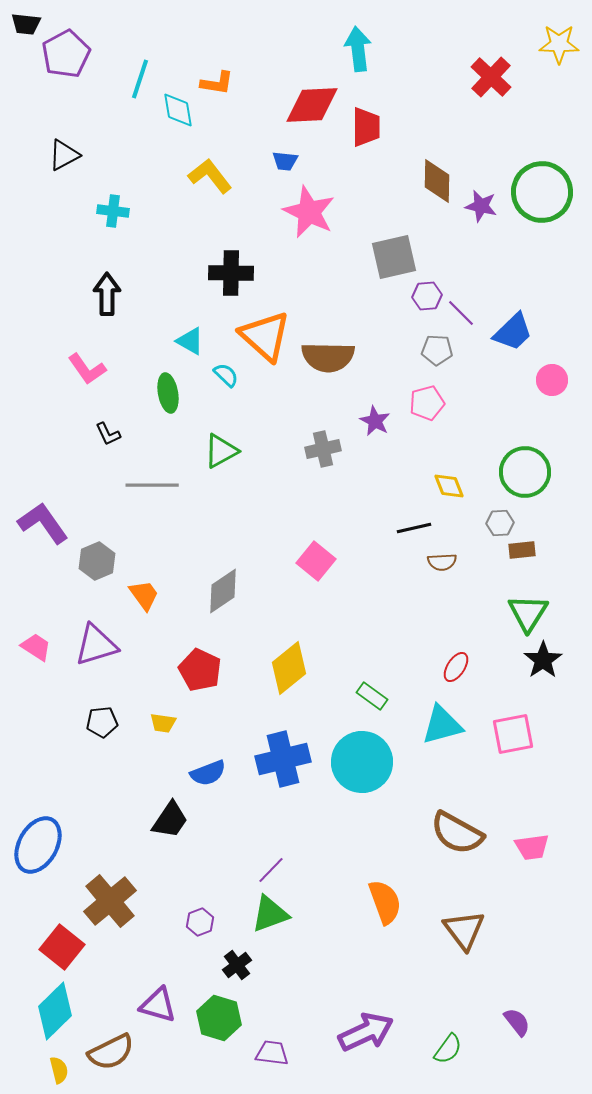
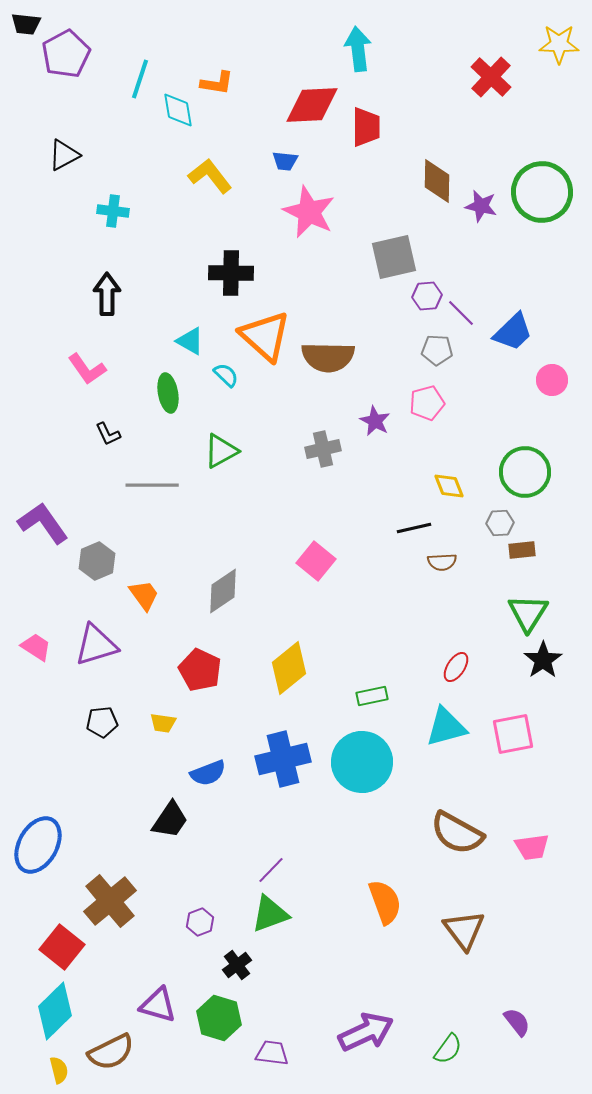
green rectangle at (372, 696): rotated 48 degrees counterclockwise
cyan triangle at (442, 725): moved 4 px right, 2 px down
